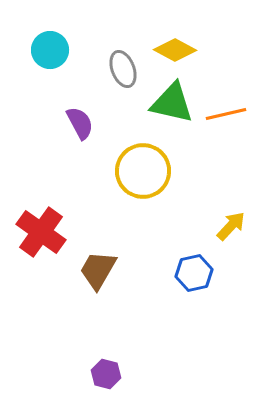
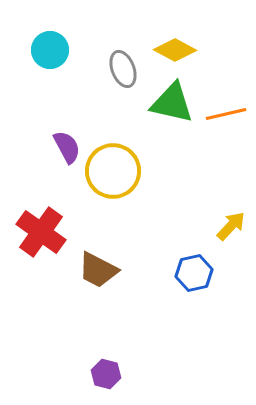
purple semicircle: moved 13 px left, 24 px down
yellow circle: moved 30 px left
brown trapezoid: rotated 93 degrees counterclockwise
